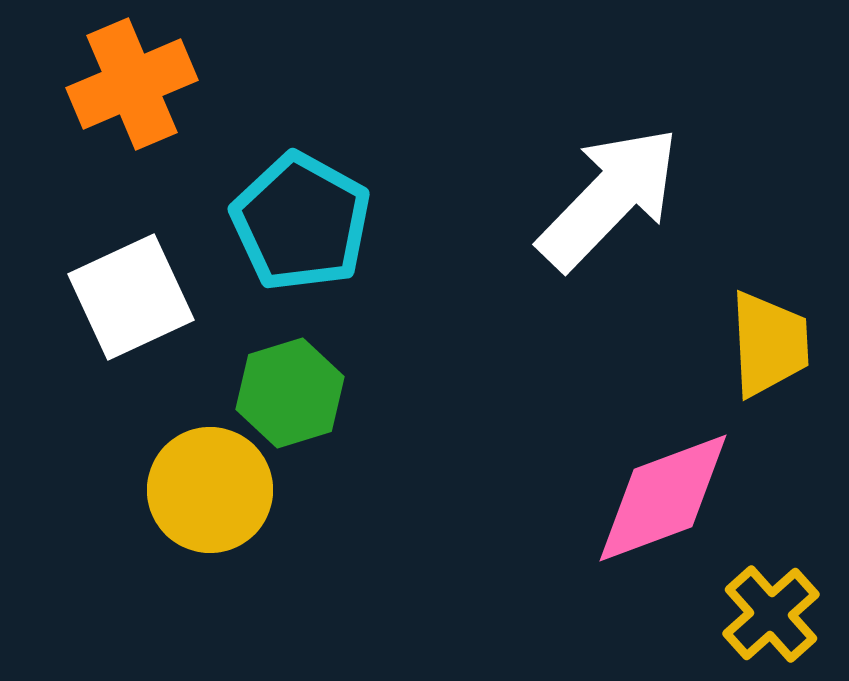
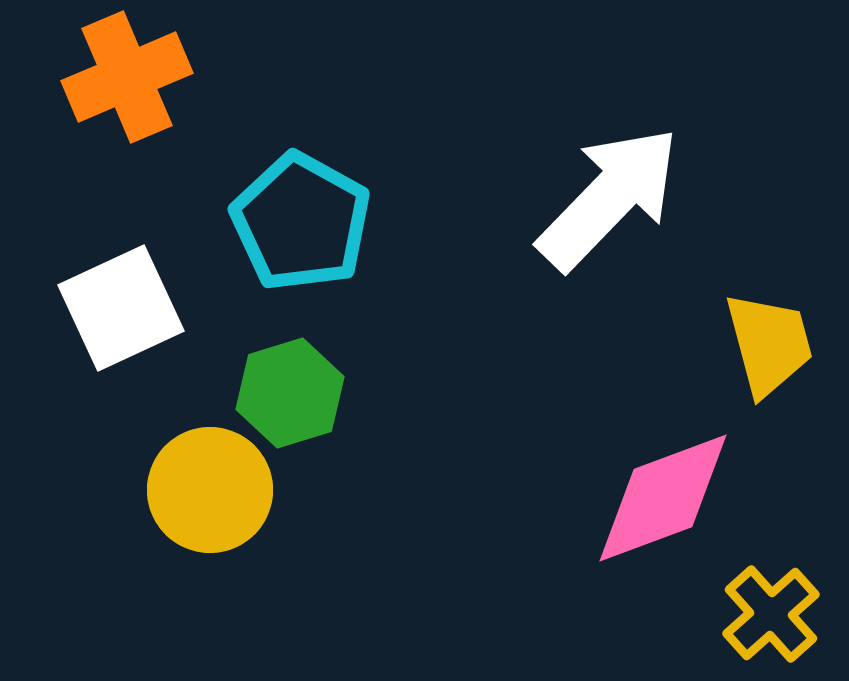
orange cross: moved 5 px left, 7 px up
white square: moved 10 px left, 11 px down
yellow trapezoid: rotated 12 degrees counterclockwise
